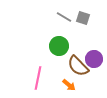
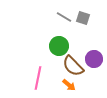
brown semicircle: moved 5 px left
